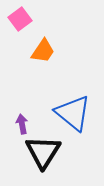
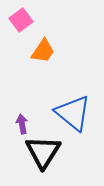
pink square: moved 1 px right, 1 px down
